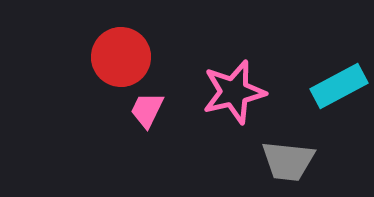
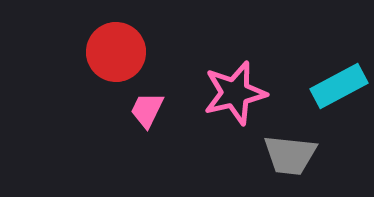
red circle: moved 5 px left, 5 px up
pink star: moved 1 px right, 1 px down
gray trapezoid: moved 2 px right, 6 px up
